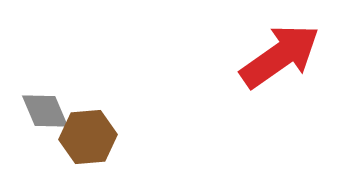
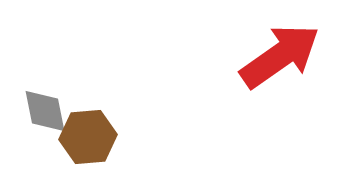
gray diamond: rotated 12 degrees clockwise
